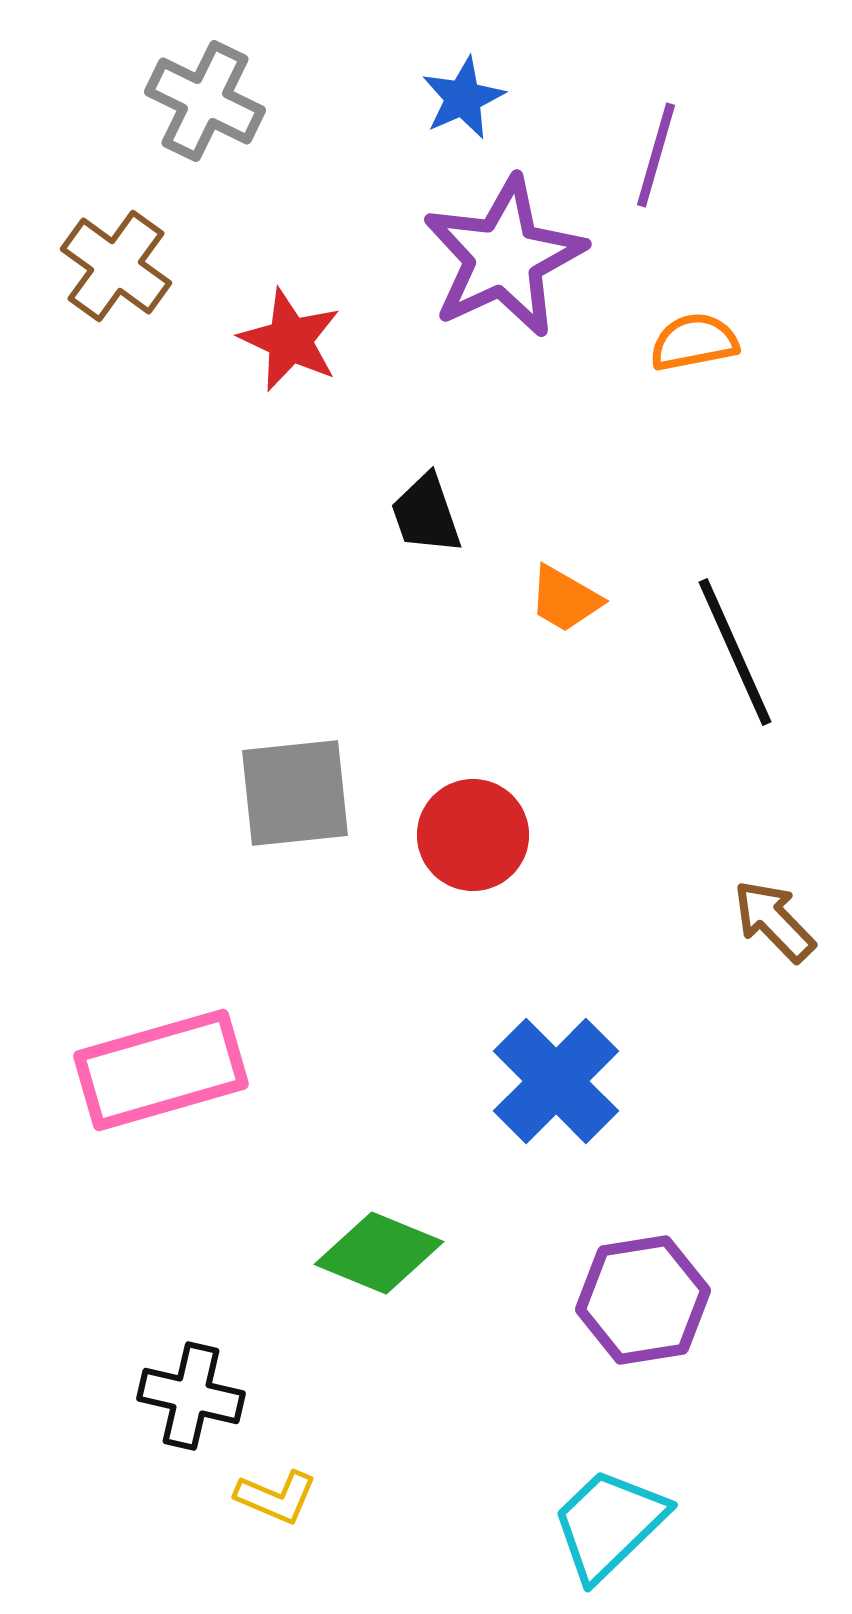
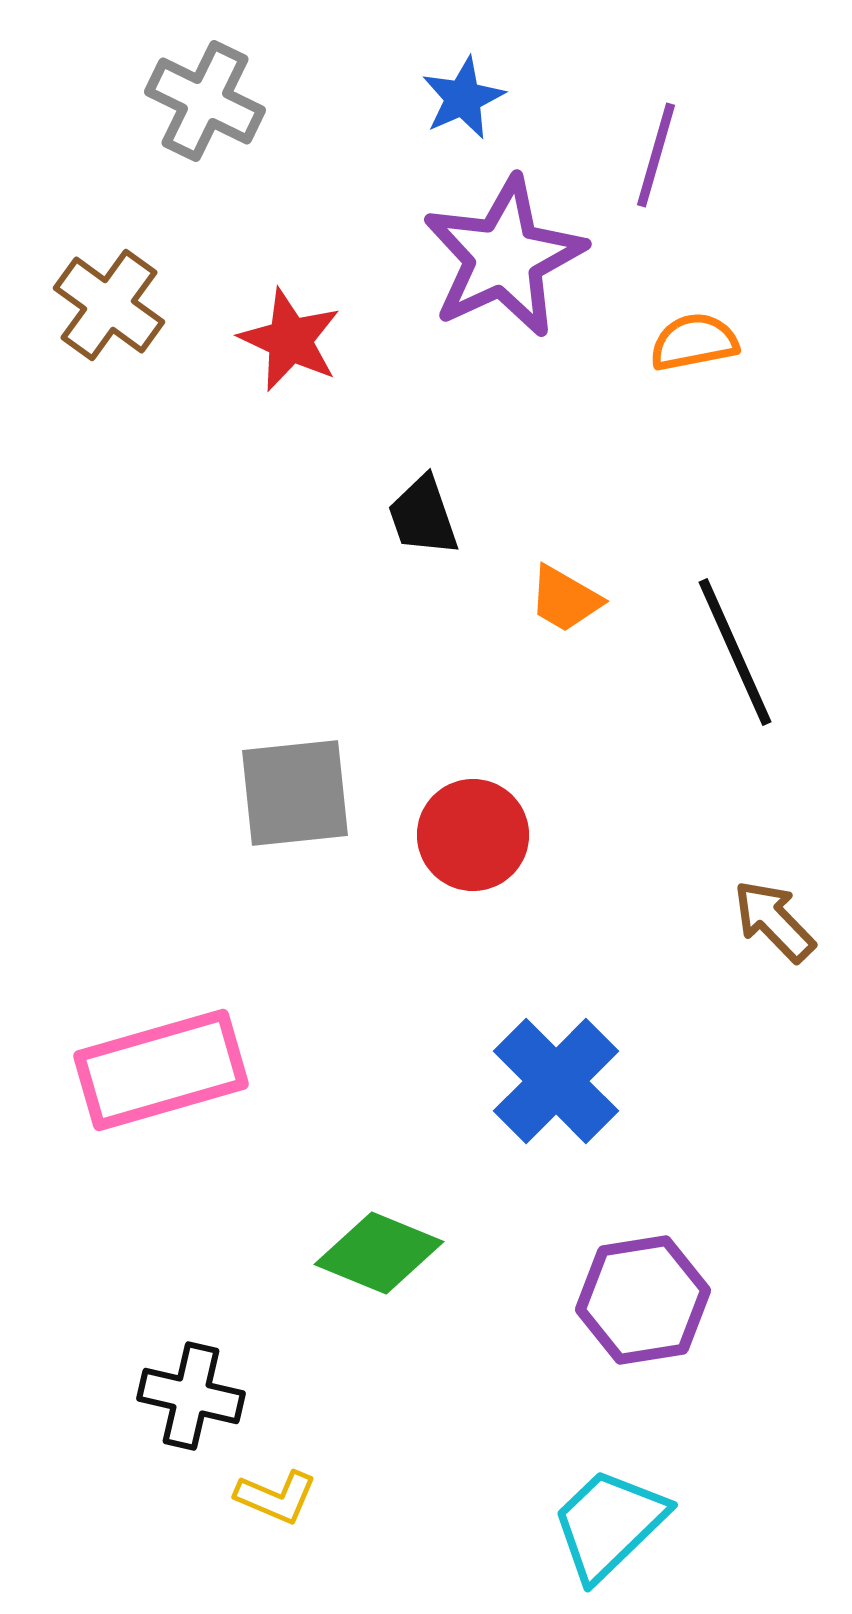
brown cross: moved 7 px left, 39 px down
black trapezoid: moved 3 px left, 2 px down
